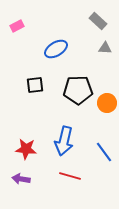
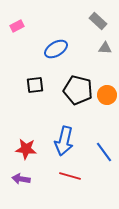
black pentagon: rotated 16 degrees clockwise
orange circle: moved 8 px up
